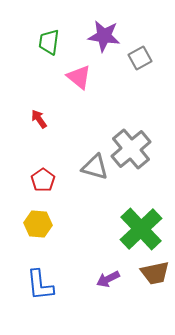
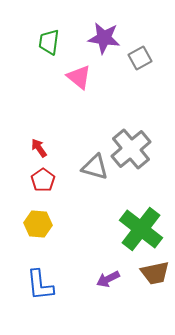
purple star: moved 2 px down
red arrow: moved 29 px down
green cross: rotated 9 degrees counterclockwise
